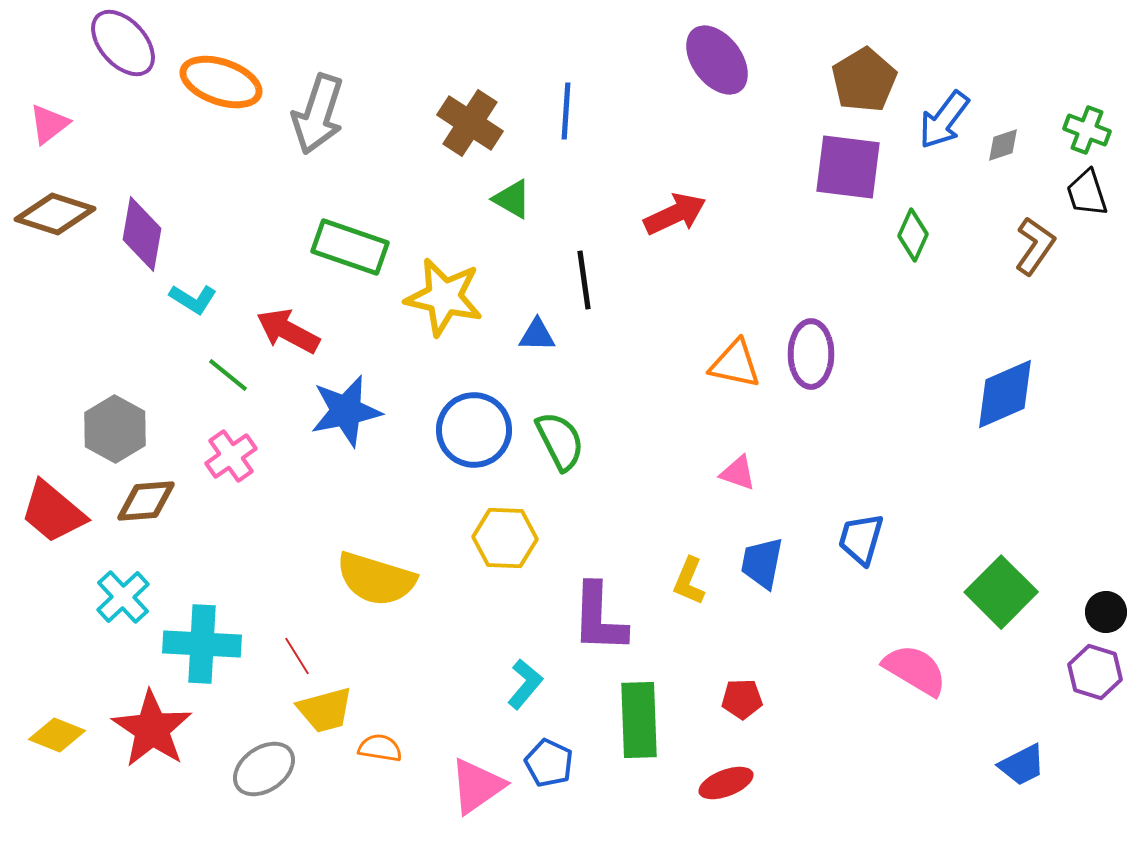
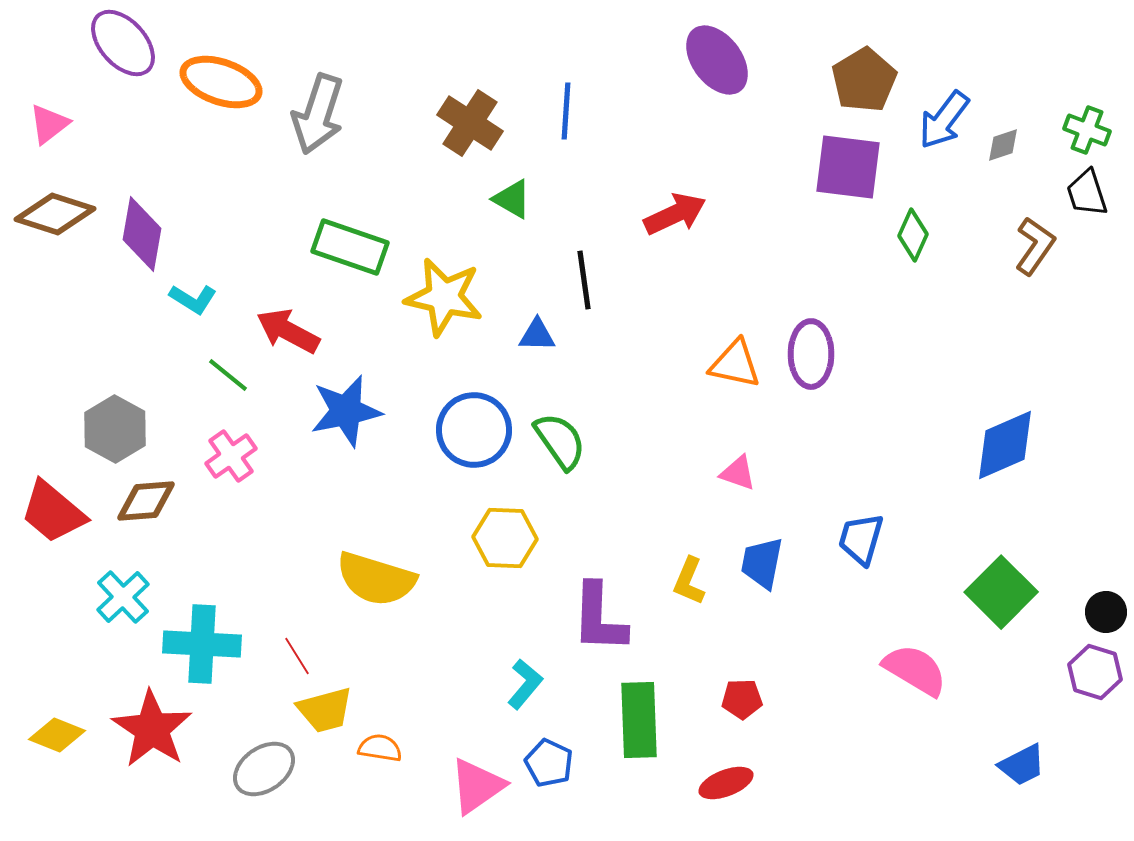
blue diamond at (1005, 394): moved 51 px down
green semicircle at (560, 441): rotated 8 degrees counterclockwise
